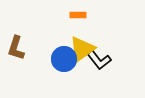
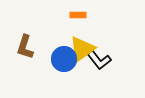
brown L-shape: moved 9 px right, 1 px up
